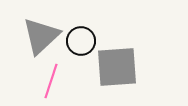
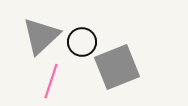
black circle: moved 1 px right, 1 px down
gray square: rotated 18 degrees counterclockwise
